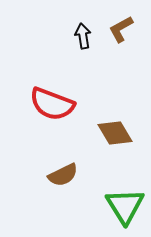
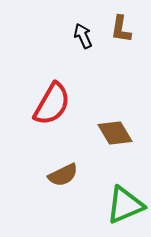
brown L-shape: rotated 52 degrees counterclockwise
black arrow: rotated 15 degrees counterclockwise
red semicircle: rotated 81 degrees counterclockwise
green triangle: moved 1 px up; rotated 39 degrees clockwise
